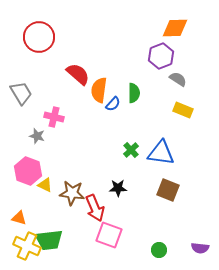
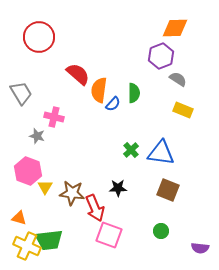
yellow triangle: moved 2 px down; rotated 35 degrees clockwise
green circle: moved 2 px right, 19 px up
